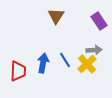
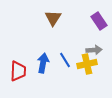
brown triangle: moved 3 px left, 2 px down
yellow cross: rotated 30 degrees clockwise
